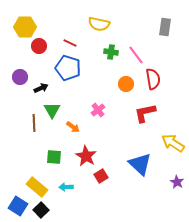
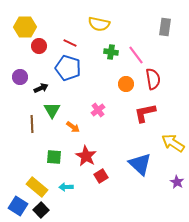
brown line: moved 2 px left, 1 px down
